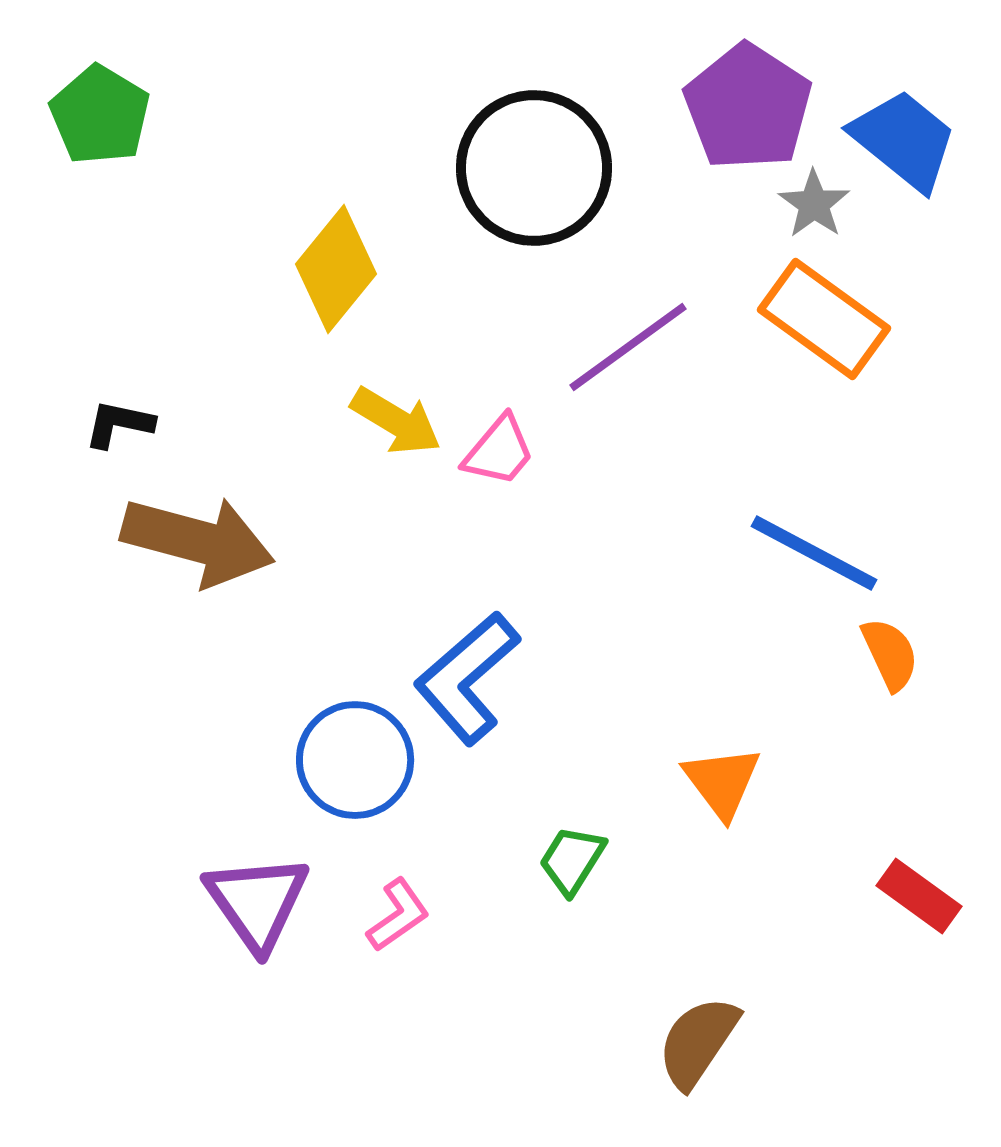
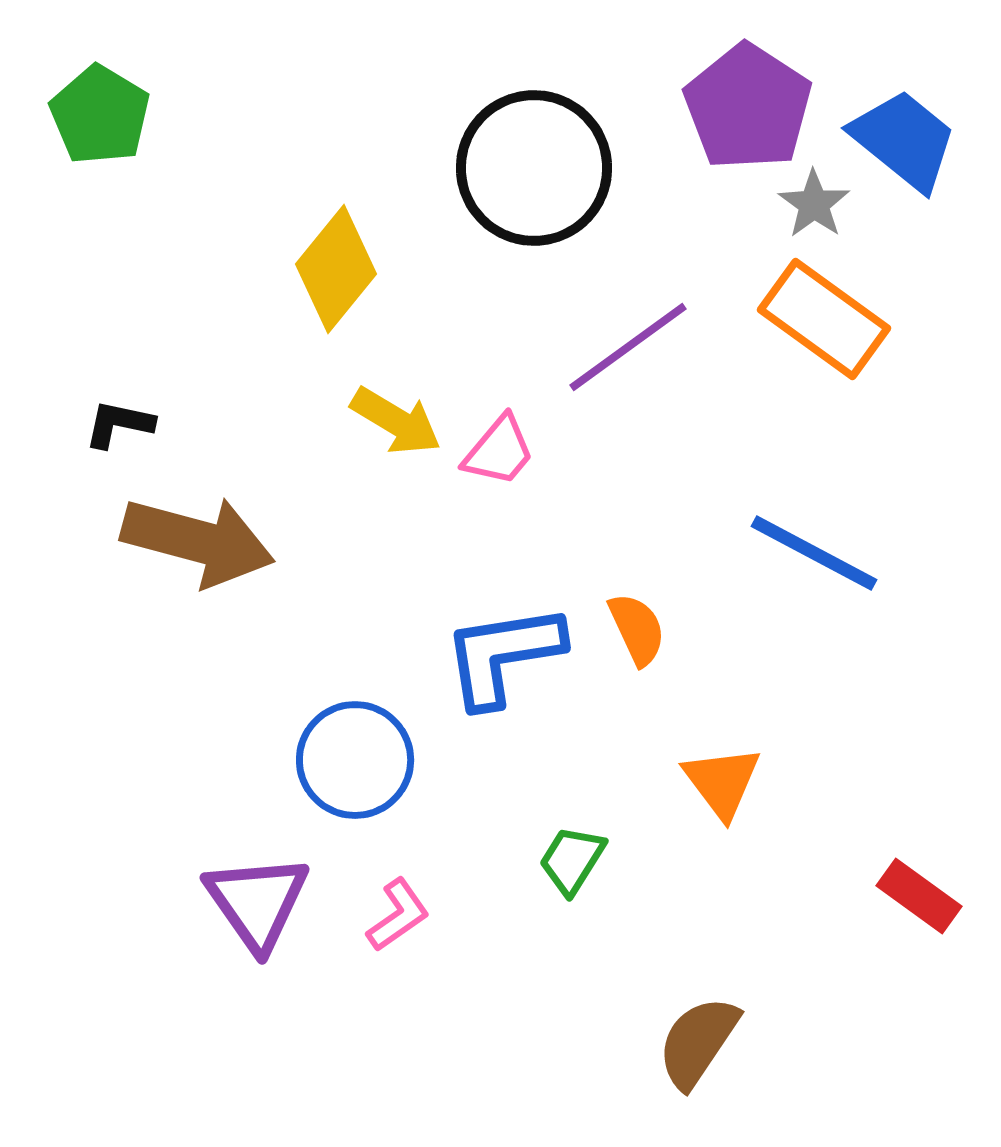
orange semicircle: moved 253 px left, 25 px up
blue L-shape: moved 36 px right, 23 px up; rotated 32 degrees clockwise
